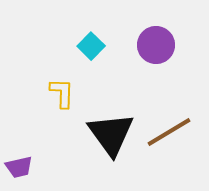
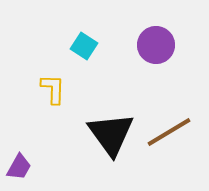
cyan square: moved 7 px left; rotated 12 degrees counterclockwise
yellow L-shape: moved 9 px left, 4 px up
purple trapezoid: rotated 48 degrees counterclockwise
